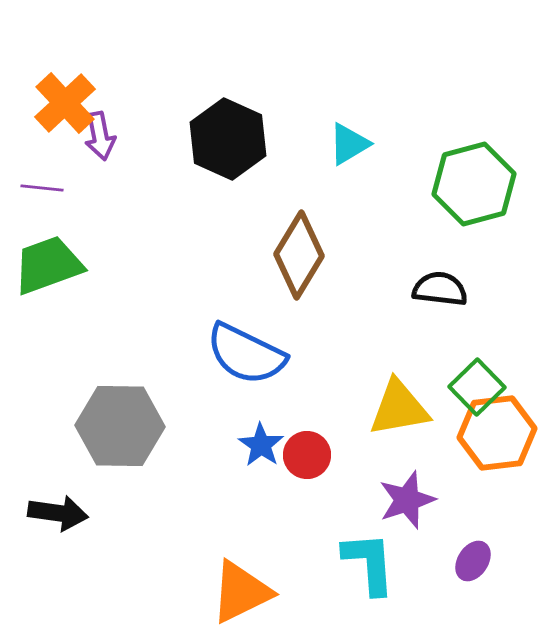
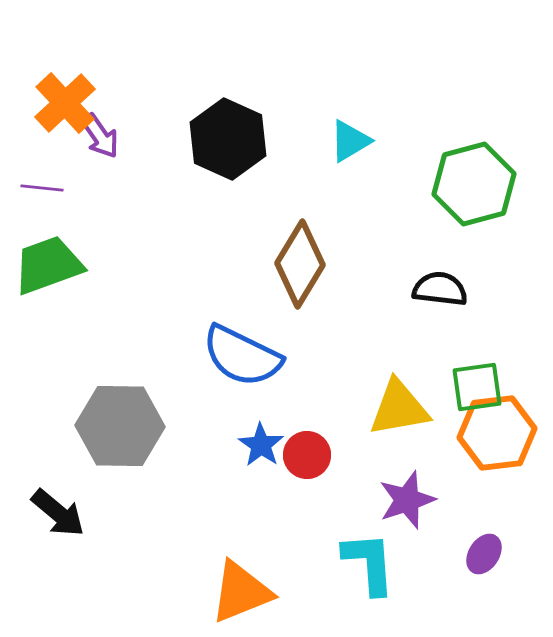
purple arrow: rotated 24 degrees counterclockwise
cyan triangle: moved 1 px right, 3 px up
brown diamond: moved 1 px right, 9 px down
blue semicircle: moved 4 px left, 2 px down
green square: rotated 36 degrees clockwise
black arrow: rotated 32 degrees clockwise
purple ellipse: moved 11 px right, 7 px up
orange triangle: rotated 4 degrees clockwise
